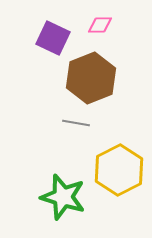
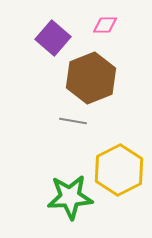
pink diamond: moved 5 px right
purple square: rotated 16 degrees clockwise
gray line: moved 3 px left, 2 px up
green star: moved 7 px right; rotated 21 degrees counterclockwise
